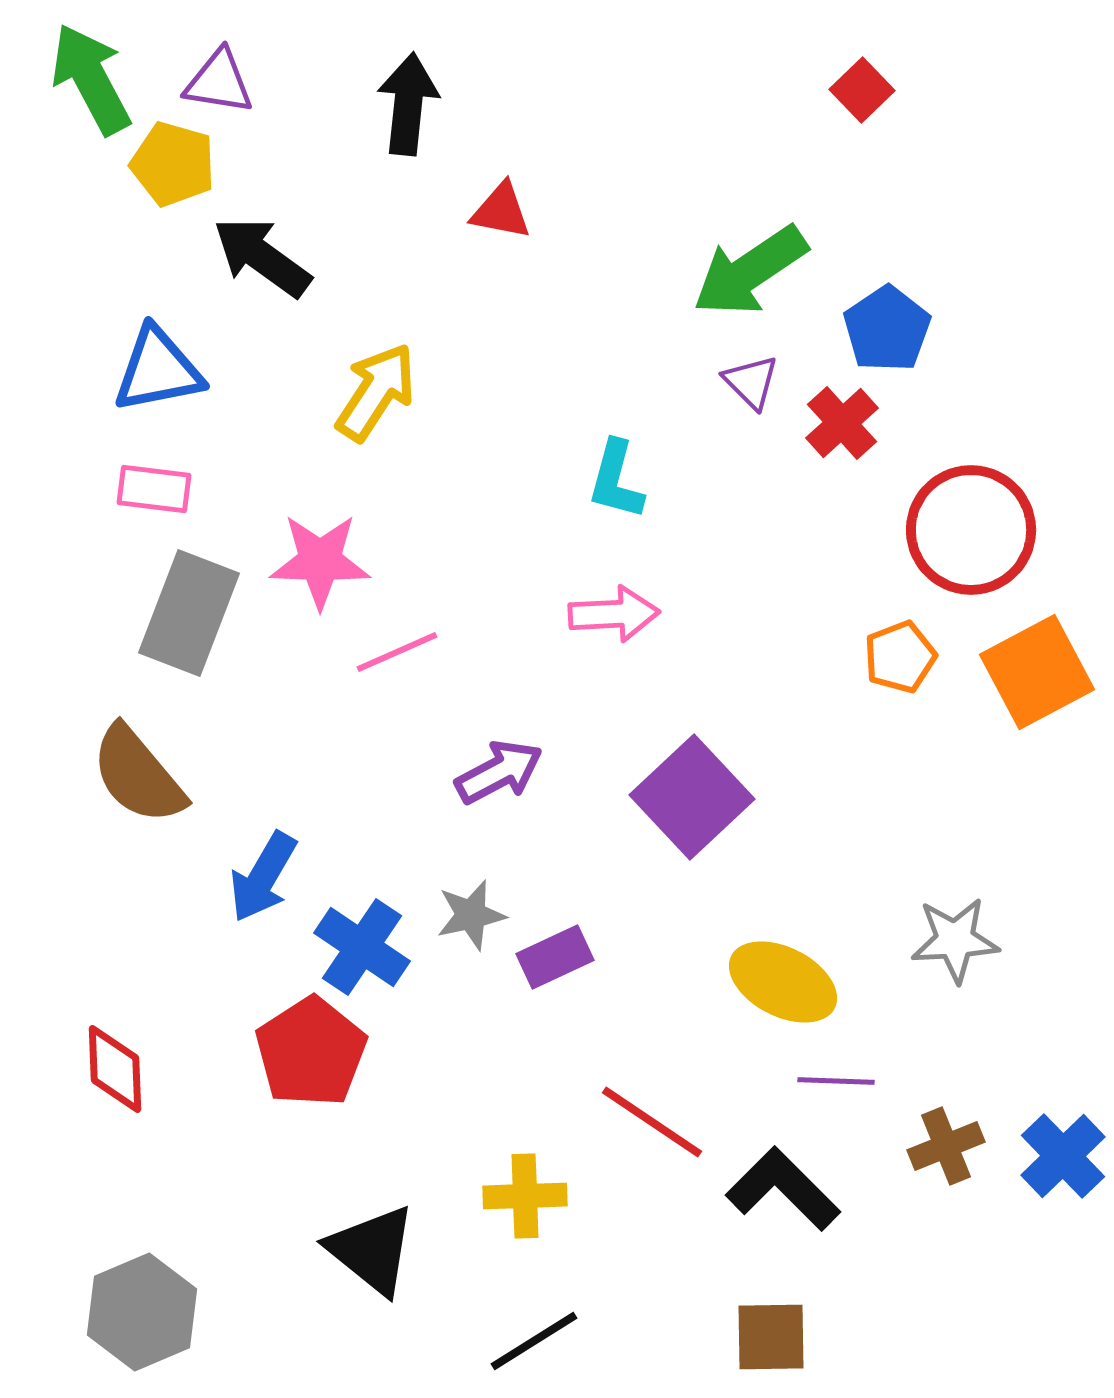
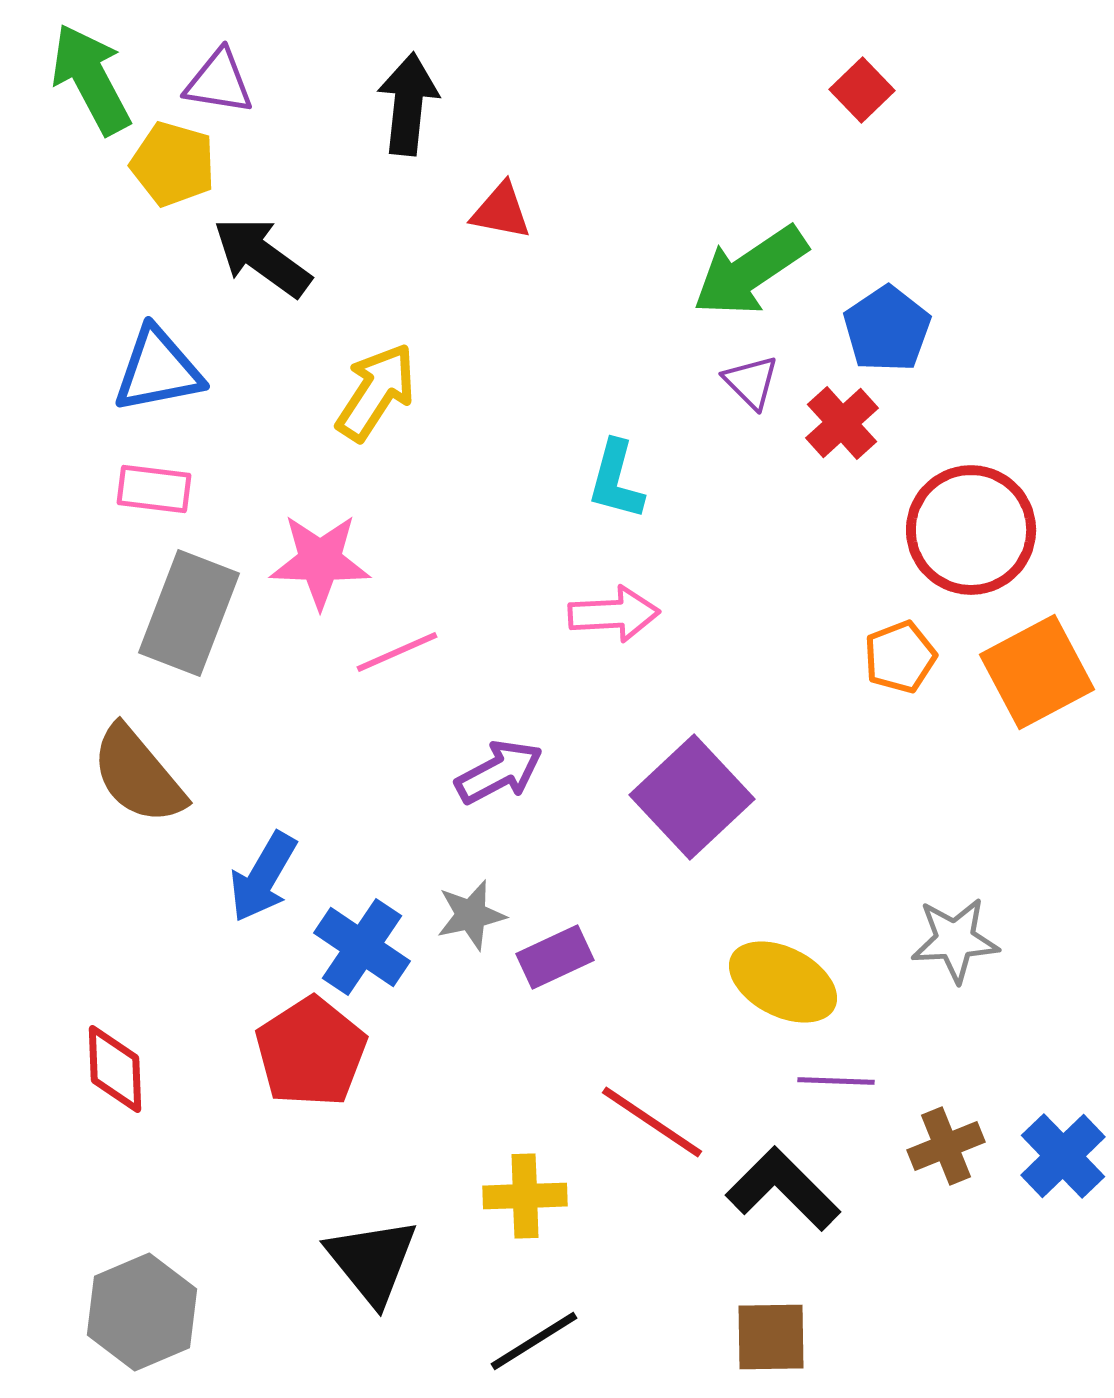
black triangle at (372, 1250): moved 11 px down; rotated 12 degrees clockwise
